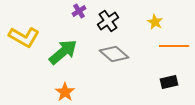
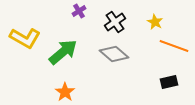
black cross: moved 7 px right, 1 px down
yellow L-shape: moved 1 px right, 1 px down
orange line: rotated 20 degrees clockwise
